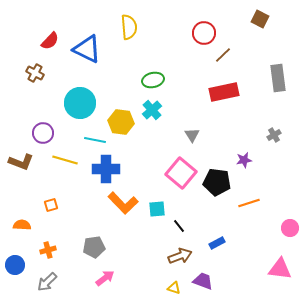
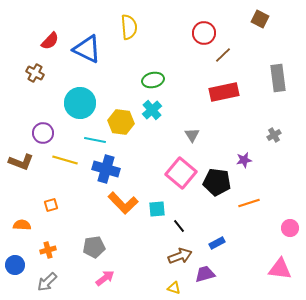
blue cross: rotated 16 degrees clockwise
purple trapezoid: moved 2 px right, 7 px up; rotated 35 degrees counterclockwise
